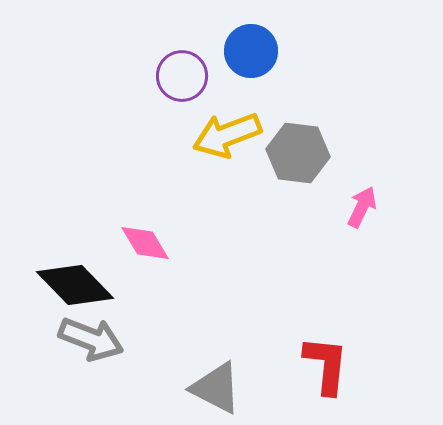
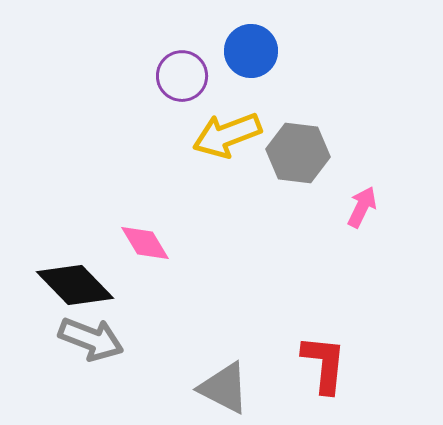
red L-shape: moved 2 px left, 1 px up
gray triangle: moved 8 px right
